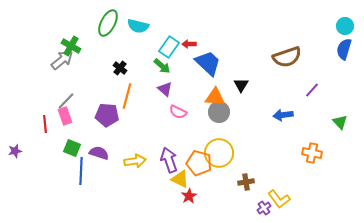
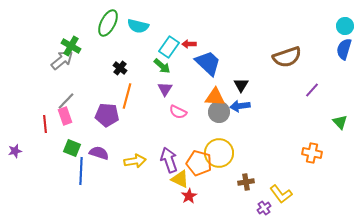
purple triangle: rotated 21 degrees clockwise
blue arrow: moved 43 px left, 9 px up
yellow L-shape: moved 2 px right, 5 px up
